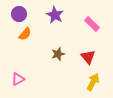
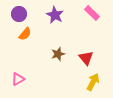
pink rectangle: moved 11 px up
red triangle: moved 2 px left, 1 px down
